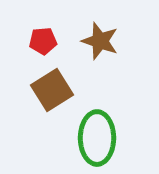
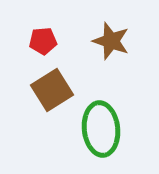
brown star: moved 11 px right
green ellipse: moved 4 px right, 9 px up; rotated 6 degrees counterclockwise
